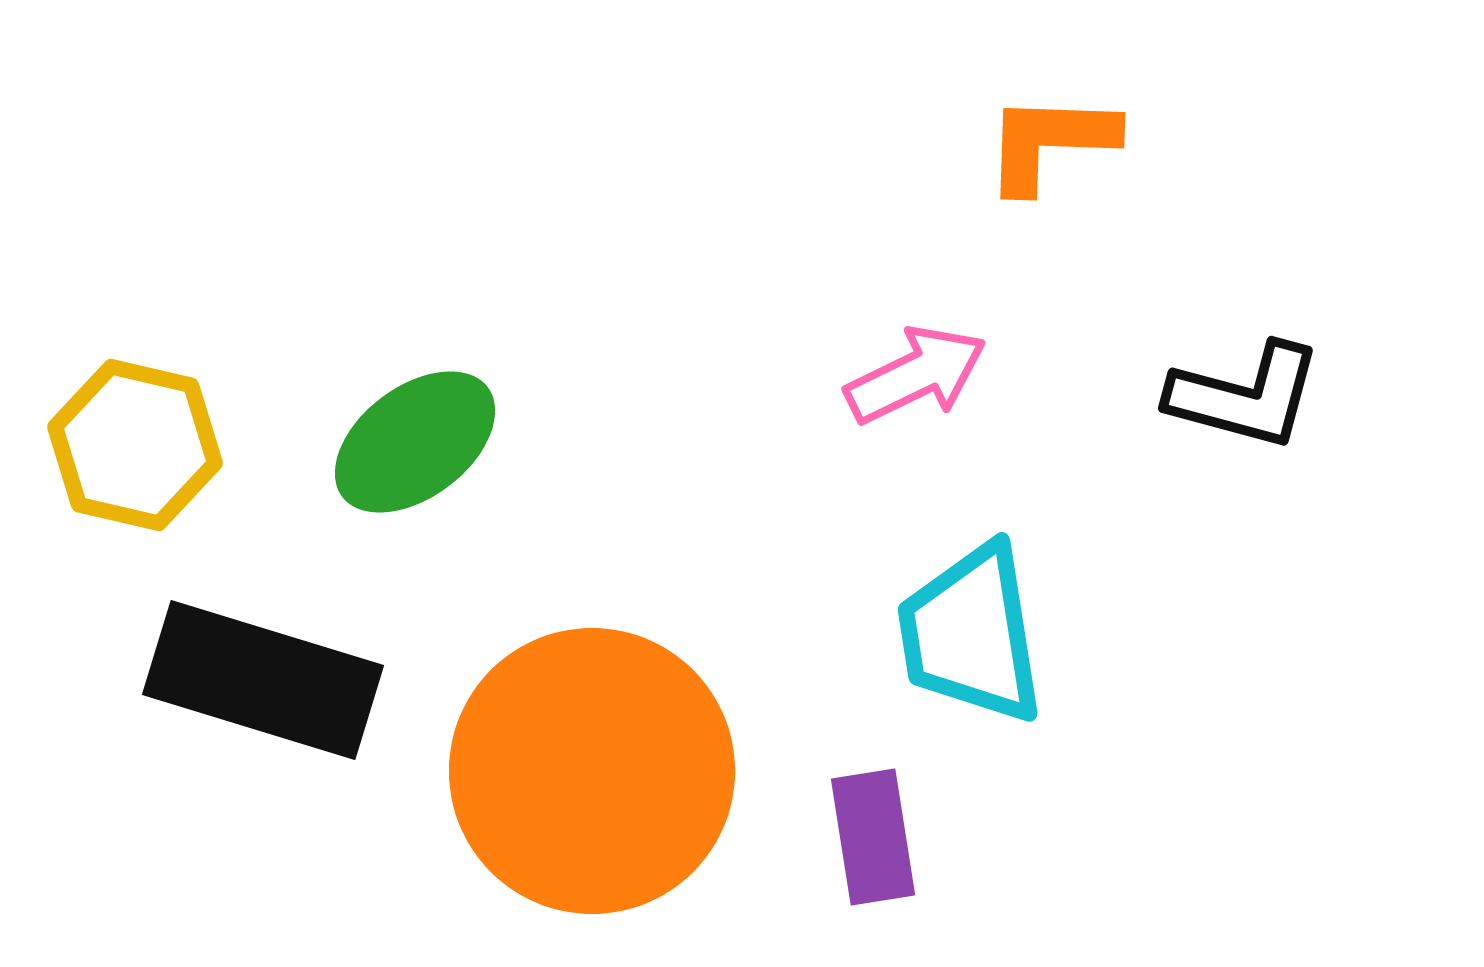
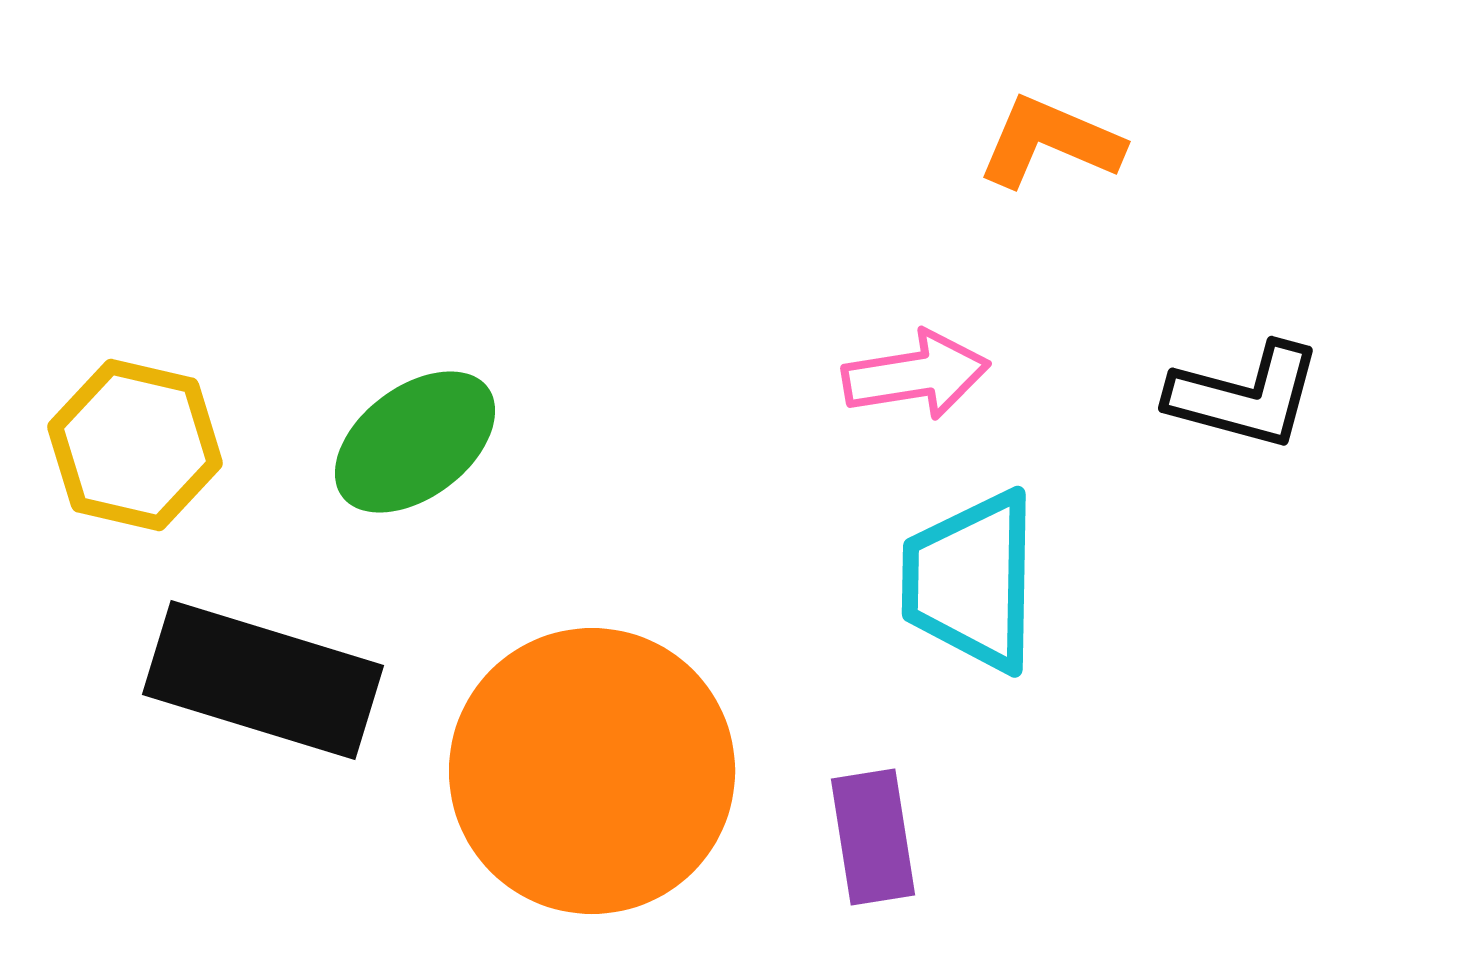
orange L-shape: rotated 21 degrees clockwise
pink arrow: rotated 17 degrees clockwise
cyan trapezoid: moved 53 px up; rotated 10 degrees clockwise
